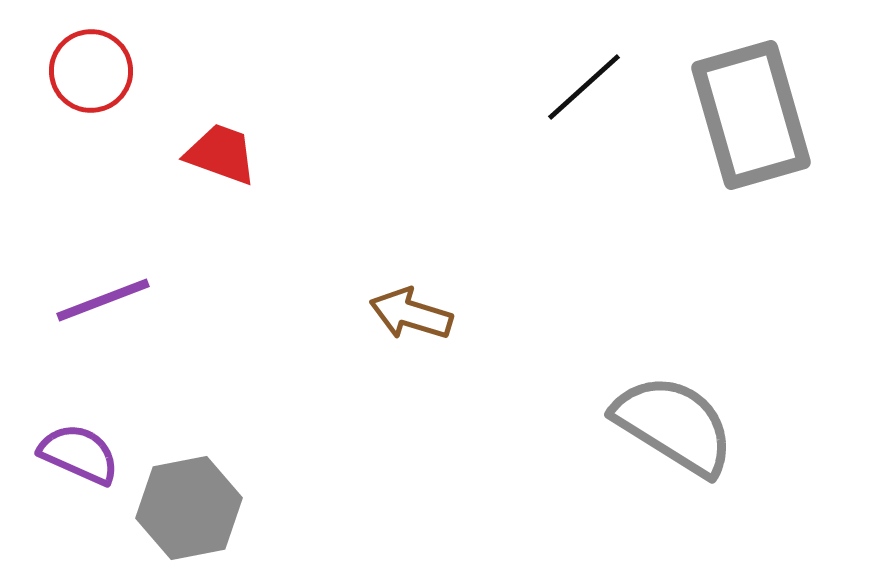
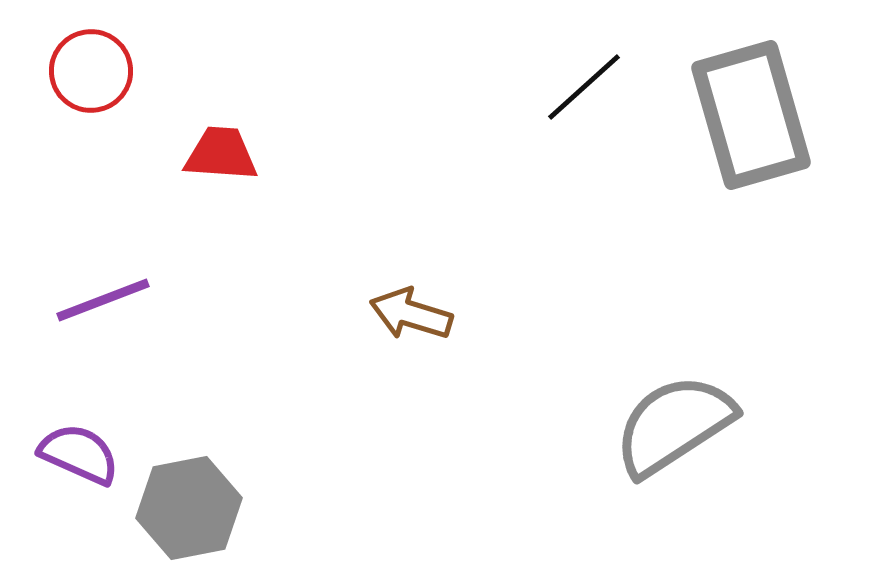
red trapezoid: rotated 16 degrees counterclockwise
gray semicircle: rotated 65 degrees counterclockwise
